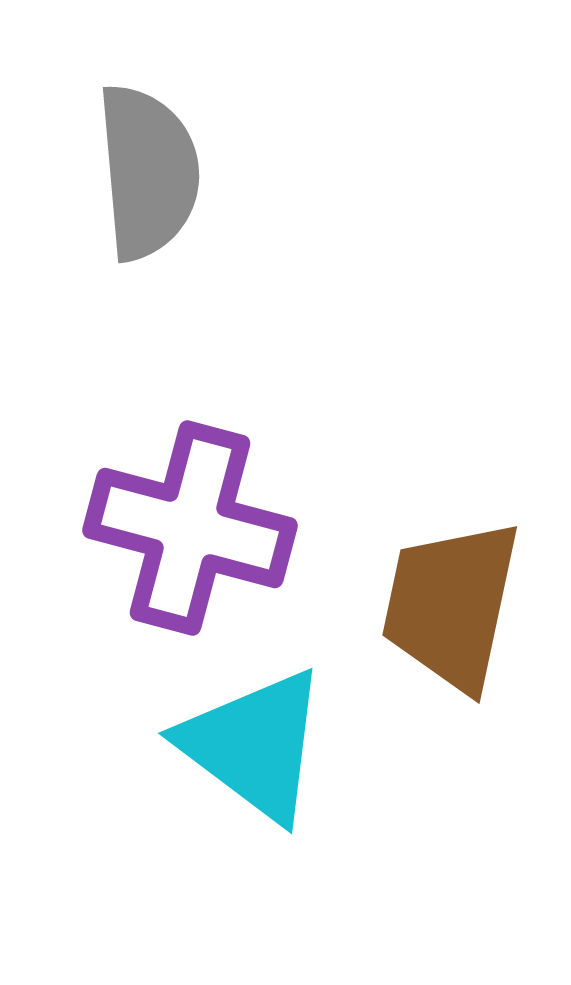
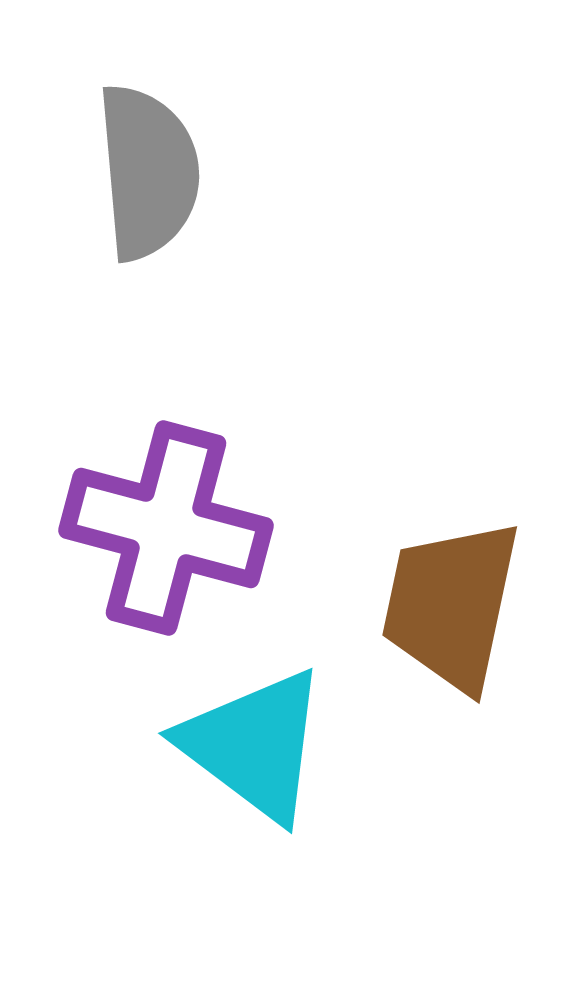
purple cross: moved 24 px left
